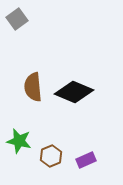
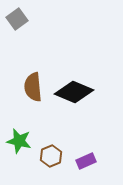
purple rectangle: moved 1 px down
